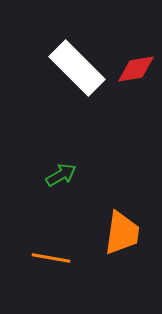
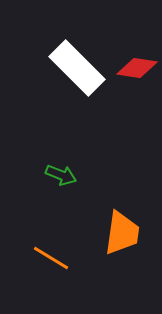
red diamond: moved 1 px right, 1 px up; rotated 18 degrees clockwise
green arrow: rotated 52 degrees clockwise
orange line: rotated 21 degrees clockwise
